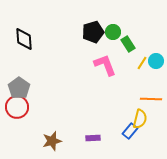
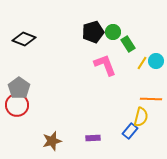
black diamond: rotated 65 degrees counterclockwise
red circle: moved 2 px up
yellow semicircle: moved 1 px right, 2 px up
